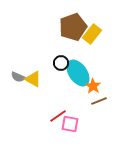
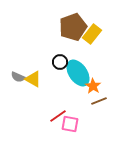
black circle: moved 1 px left, 1 px up
